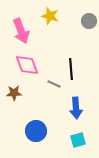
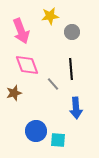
yellow star: rotated 24 degrees counterclockwise
gray circle: moved 17 px left, 11 px down
gray line: moved 1 px left; rotated 24 degrees clockwise
brown star: rotated 14 degrees counterclockwise
cyan square: moved 20 px left; rotated 21 degrees clockwise
